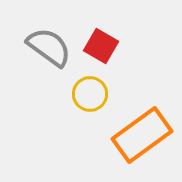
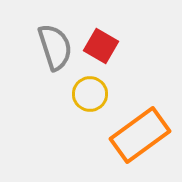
gray semicircle: moved 6 px right; rotated 36 degrees clockwise
orange rectangle: moved 2 px left
